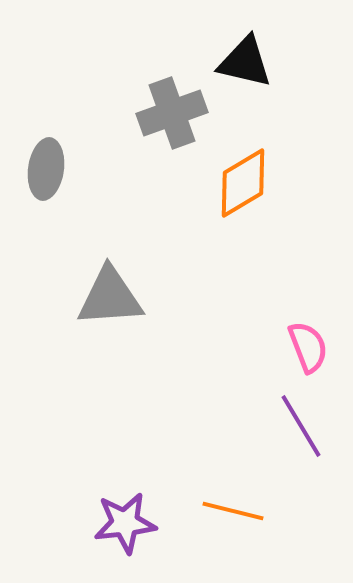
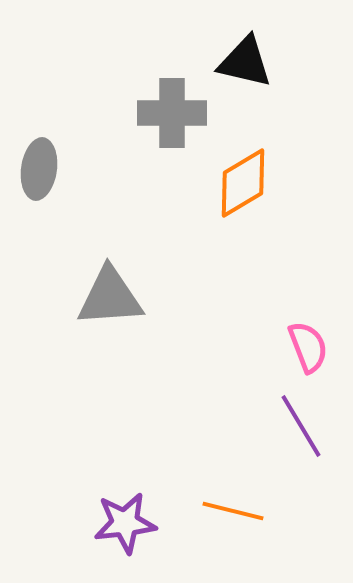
gray cross: rotated 20 degrees clockwise
gray ellipse: moved 7 px left
